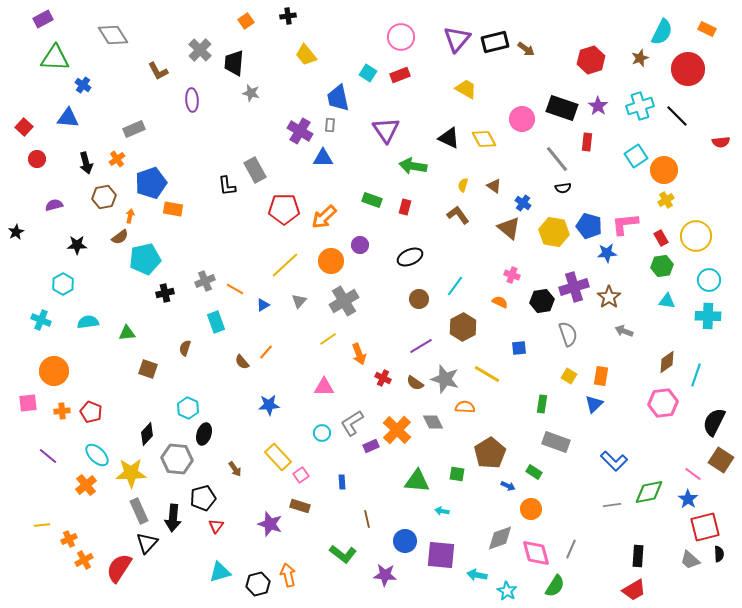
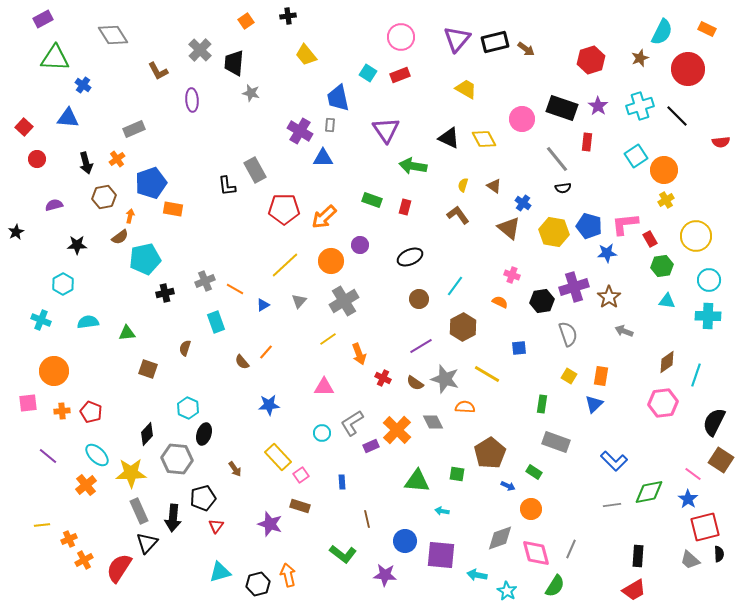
red rectangle at (661, 238): moved 11 px left, 1 px down
